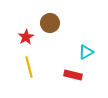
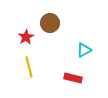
cyan triangle: moved 2 px left, 2 px up
red rectangle: moved 3 px down
